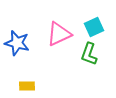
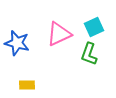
yellow rectangle: moved 1 px up
